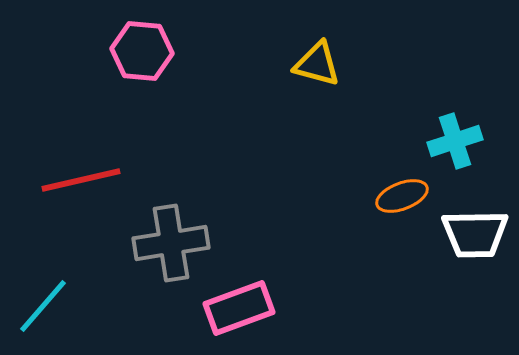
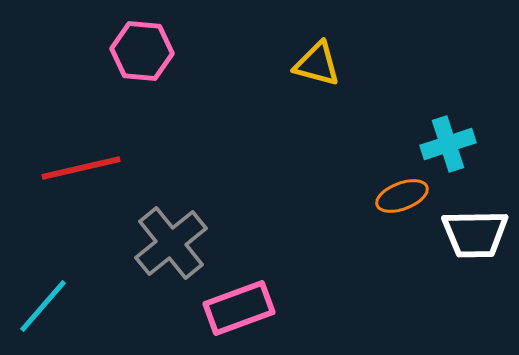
cyan cross: moved 7 px left, 3 px down
red line: moved 12 px up
gray cross: rotated 30 degrees counterclockwise
